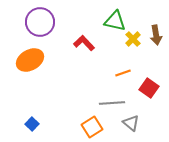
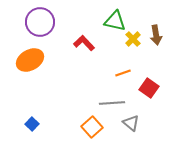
orange square: rotated 10 degrees counterclockwise
